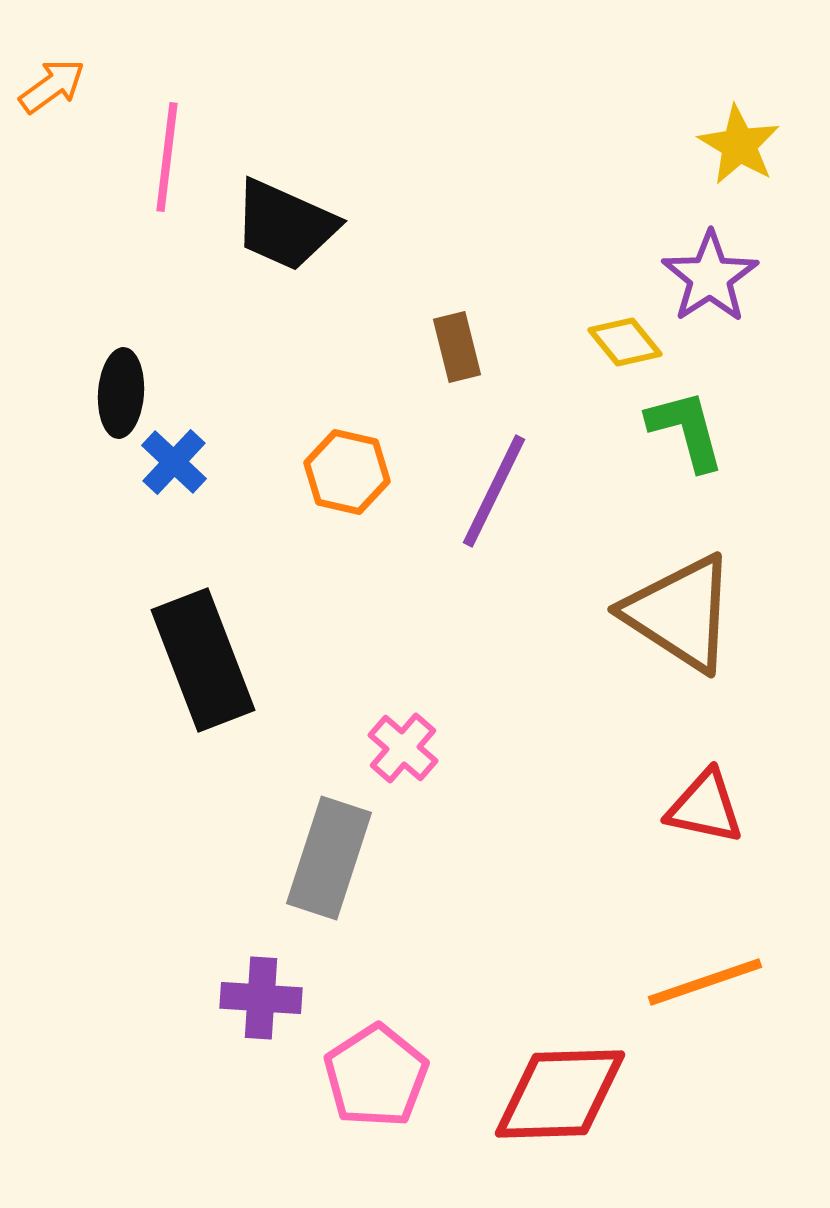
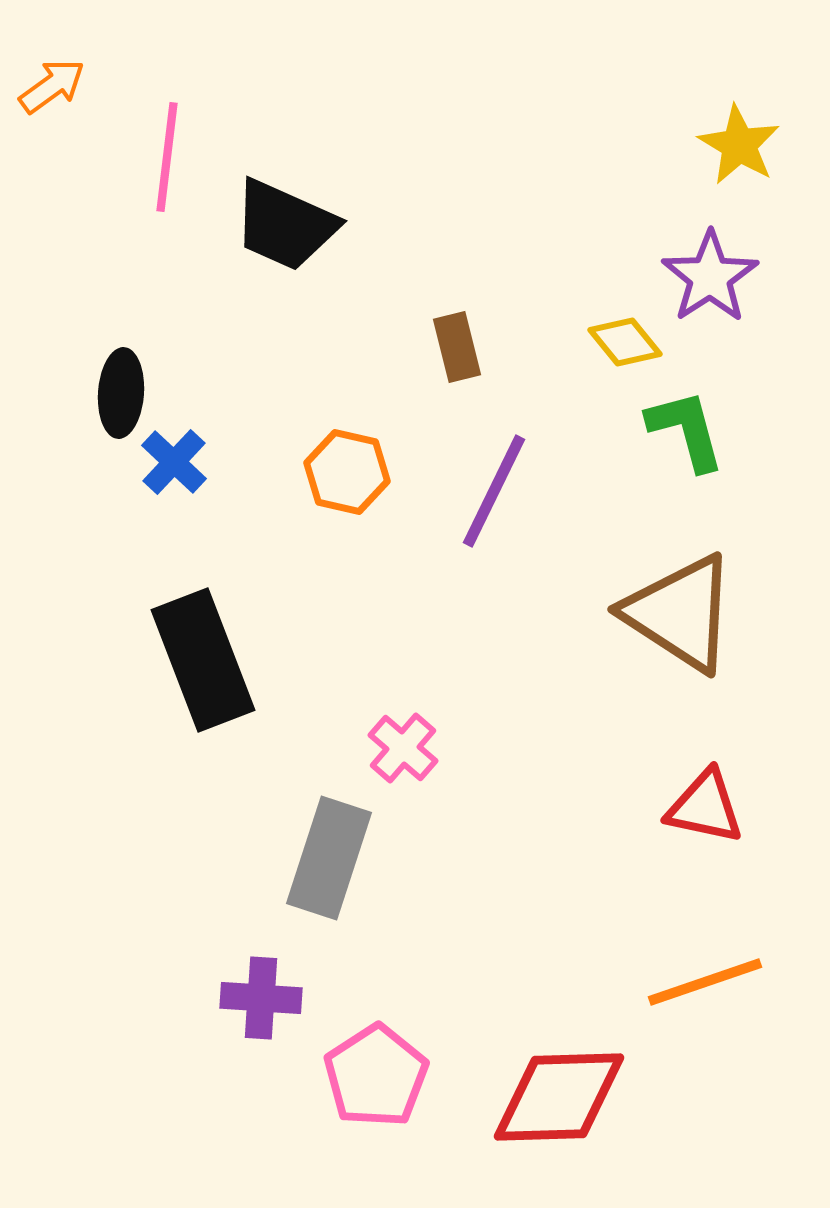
red diamond: moved 1 px left, 3 px down
